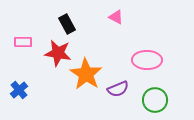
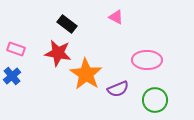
black rectangle: rotated 24 degrees counterclockwise
pink rectangle: moved 7 px left, 7 px down; rotated 18 degrees clockwise
blue cross: moved 7 px left, 14 px up
